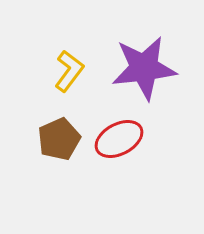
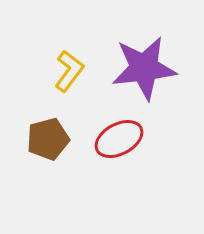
brown pentagon: moved 11 px left; rotated 9 degrees clockwise
